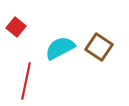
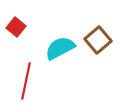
brown square: moved 1 px left, 7 px up; rotated 16 degrees clockwise
